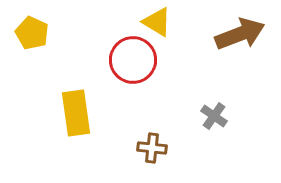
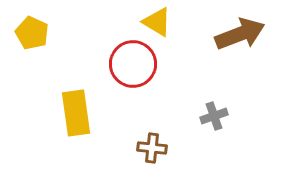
red circle: moved 4 px down
gray cross: rotated 36 degrees clockwise
